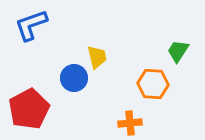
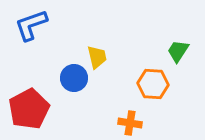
orange cross: rotated 15 degrees clockwise
